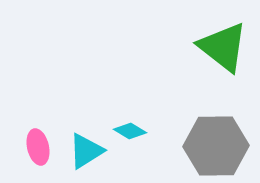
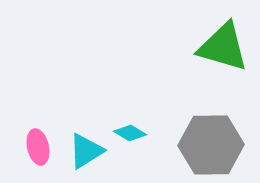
green triangle: rotated 22 degrees counterclockwise
cyan diamond: moved 2 px down
gray hexagon: moved 5 px left, 1 px up
